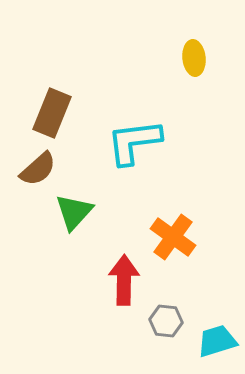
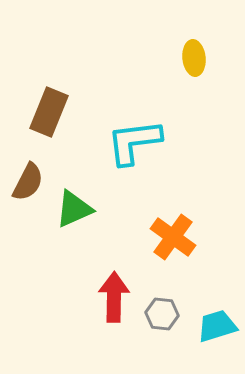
brown rectangle: moved 3 px left, 1 px up
brown semicircle: moved 10 px left, 13 px down; rotated 21 degrees counterclockwise
green triangle: moved 3 px up; rotated 24 degrees clockwise
red arrow: moved 10 px left, 17 px down
gray hexagon: moved 4 px left, 7 px up
cyan trapezoid: moved 15 px up
